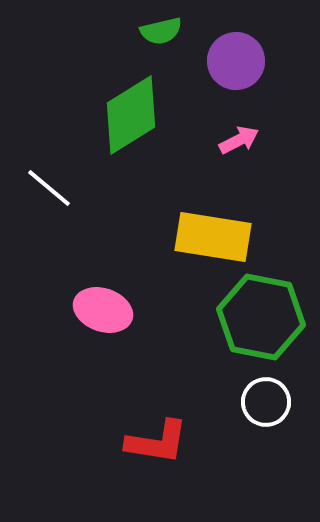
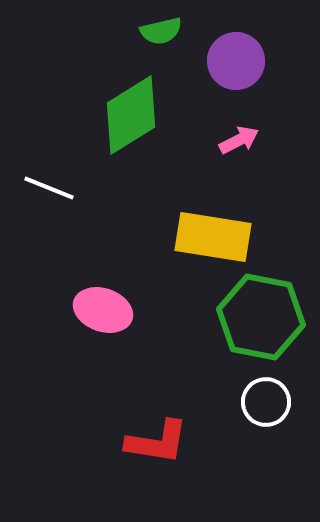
white line: rotated 18 degrees counterclockwise
